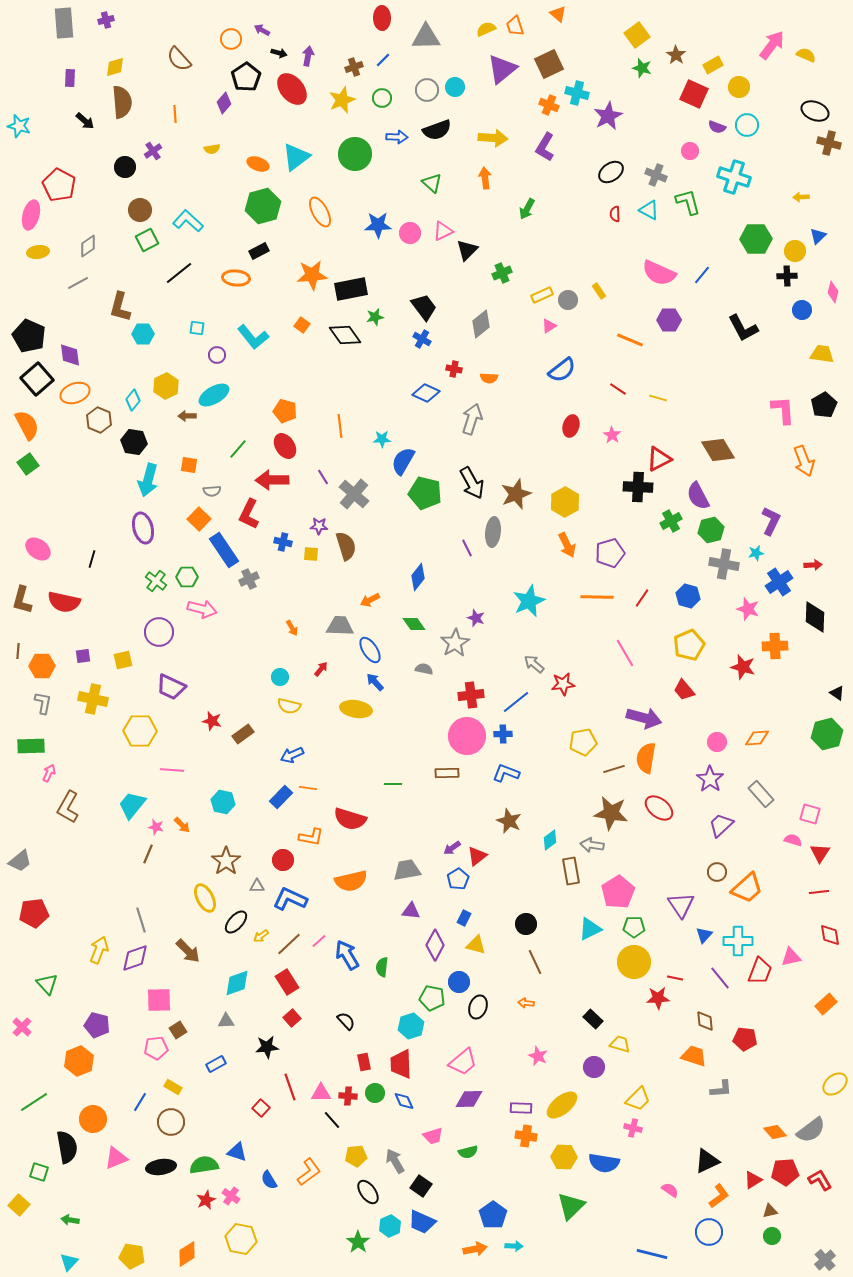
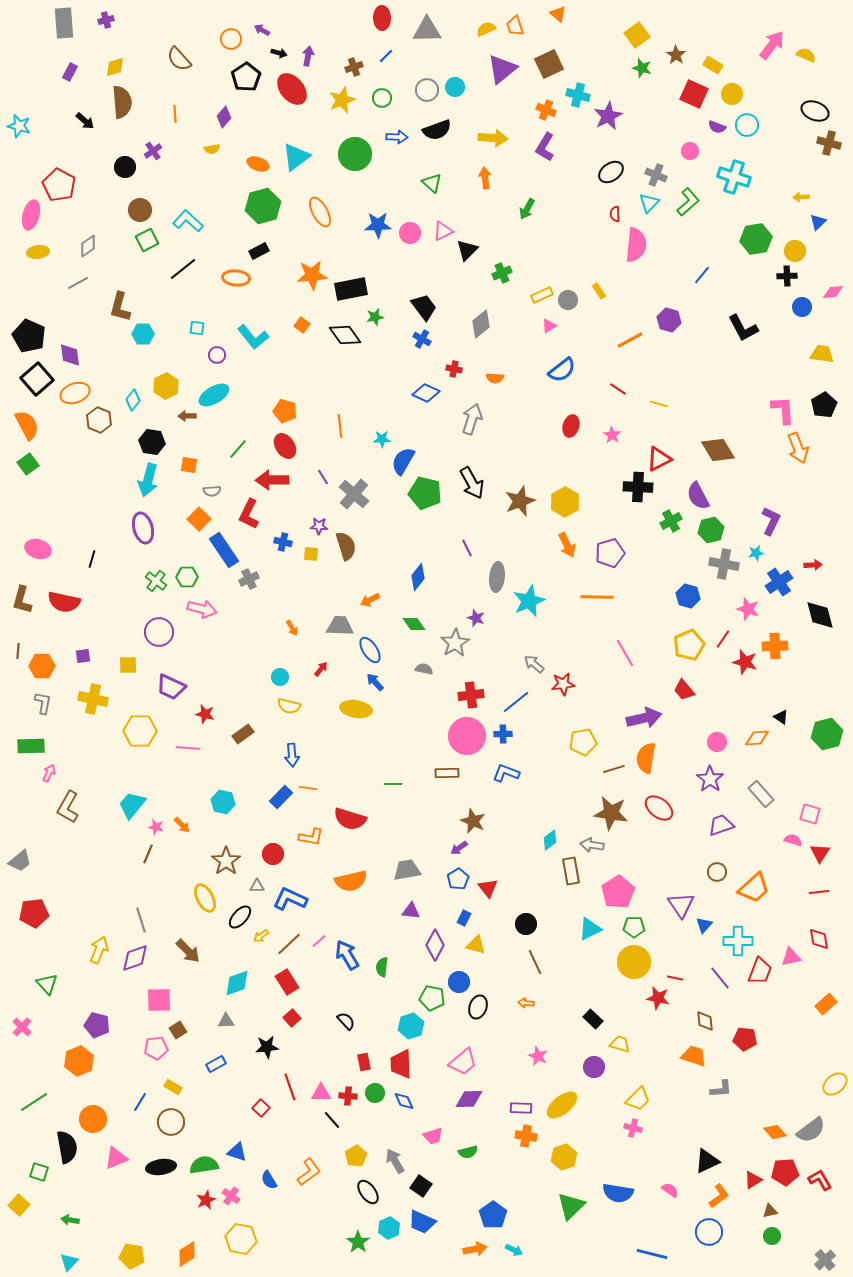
gray triangle at (426, 37): moved 1 px right, 7 px up
blue line at (383, 60): moved 3 px right, 4 px up
yellow rectangle at (713, 65): rotated 60 degrees clockwise
purple rectangle at (70, 78): moved 6 px up; rotated 24 degrees clockwise
yellow circle at (739, 87): moved 7 px left, 7 px down
cyan cross at (577, 93): moved 1 px right, 2 px down
purple diamond at (224, 103): moved 14 px down
orange cross at (549, 105): moved 3 px left, 5 px down
green L-shape at (688, 202): rotated 64 degrees clockwise
cyan triangle at (649, 210): moved 7 px up; rotated 45 degrees clockwise
blue triangle at (818, 236): moved 14 px up
green hexagon at (756, 239): rotated 8 degrees counterclockwise
black line at (179, 273): moved 4 px right, 4 px up
pink semicircle at (659, 273): moved 23 px left, 28 px up; rotated 108 degrees counterclockwise
pink diamond at (833, 292): rotated 70 degrees clockwise
blue circle at (802, 310): moved 3 px up
purple hexagon at (669, 320): rotated 15 degrees clockwise
orange line at (630, 340): rotated 52 degrees counterclockwise
orange semicircle at (489, 378): moved 6 px right
yellow line at (658, 398): moved 1 px right, 6 px down
black hexagon at (134, 442): moved 18 px right
orange arrow at (804, 461): moved 6 px left, 13 px up
brown star at (516, 494): moved 4 px right, 7 px down
gray ellipse at (493, 532): moved 4 px right, 45 px down
pink ellipse at (38, 549): rotated 20 degrees counterclockwise
red line at (642, 598): moved 81 px right, 41 px down
black diamond at (815, 617): moved 5 px right, 2 px up; rotated 16 degrees counterclockwise
yellow square at (123, 660): moved 5 px right, 5 px down; rotated 12 degrees clockwise
red star at (743, 667): moved 2 px right, 5 px up
black triangle at (837, 693): moved 56 px left, 24 px down
purple arrow at (644, 718): rotated 28 degrees counterclockwise
red star at (212, 721): moved 7 px left, 7 px up
blue arrow at (292, 755): rotated 70 degrees counterclockwise
pink line at (172, 770): moved 16 px right, 22 px up
brown star at (509, 821): moved 36 px left
purple trapezoid at (721, 825): rotated 24 degrees clockwise
purple arrow at (452, 848): moved 7 px right
red triangle at (477, 856): moved 11 px right, 32 px down; rotated 30 degrees counterclockwise
red circle at (283, 860): moved 10 px left, 6 px up
orange trapezoid at (747, 888): moved 7 px right
black ellipse at (236, 922): moved 4 px right, 5 px up
blue triangle at (704, 935): moved 10 px up
red diamond at (830, 935): moved 11 px left, 4 px down
red star at (658, 998): rotated 15 degrees clockwise
yellow pentagon at (356, 1156): rotated 25 degrees counterclockwise
yellow hexagon at (564, 1157): rotated 20 degrees counterclockwise
blue semicircle at (604, 1163): moved 14 px right, 30 px down
cyan hexagon at (390, 1226): moved 1 px left, 2 px down
cyan arrow at (514, 1246): moved 4 px down; rotated 24 degrees clockwise
